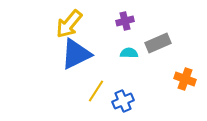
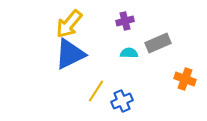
blue triangle: moved 6 px left
blue cross: moved 1 px left
